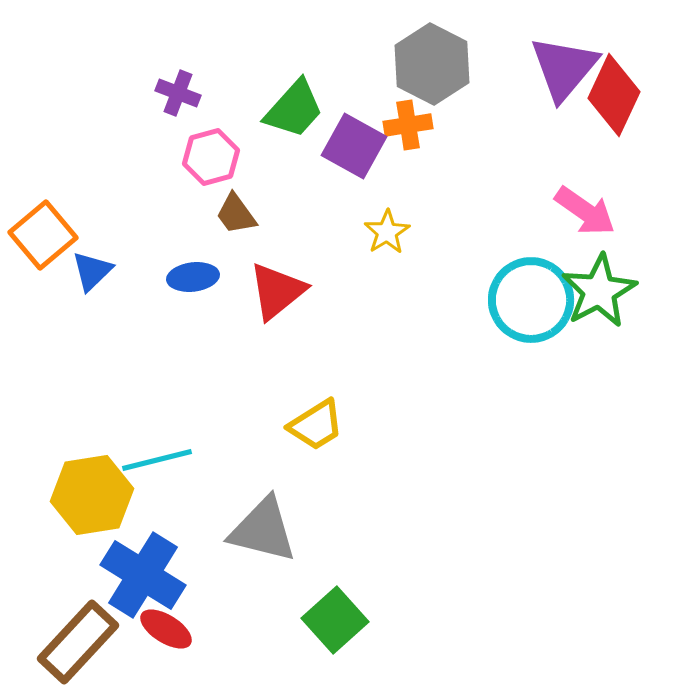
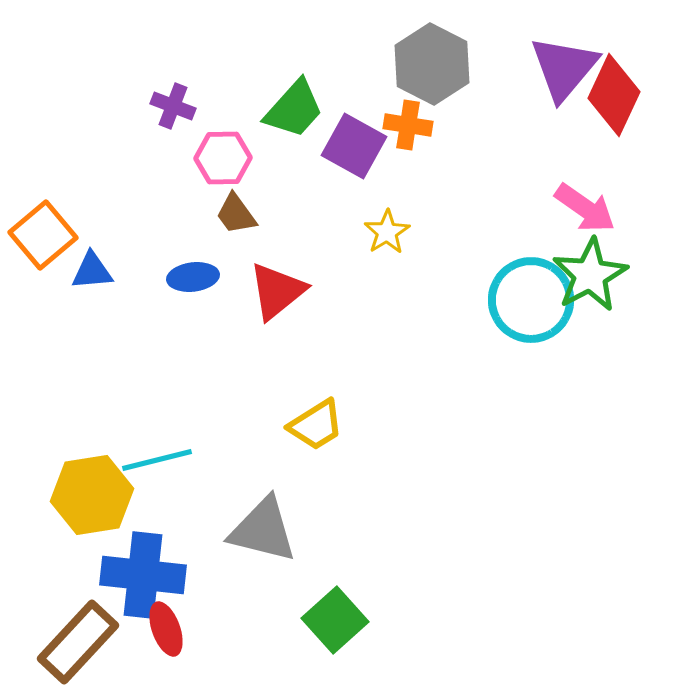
purple cross: moved 5 px left, 13 px down
orange cross: rotated 18 degrees clockwise
pink hexagon: moved 12 px right, 1 px down; rotated 14 degrees clockwise
pink arrow: moved 3 px up
blue triangle: rotated 39 degrees clockwise
green star: moved 9 px left, 16 px up
blue cross: rotated 26 degrees counterclockwise
red ellipse: rotated 38 degrees clockwise
